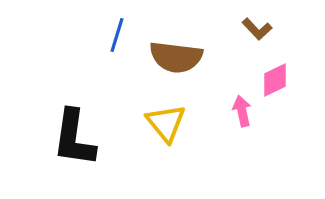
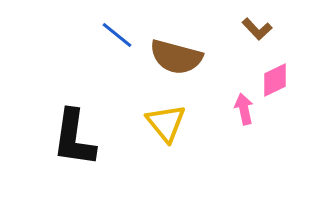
blue line: rotated 68 degrees counterclockwise
brown semicircle: rotated 8 degrees clockwise
pink arrow: moved 2 px right, 2 px up
